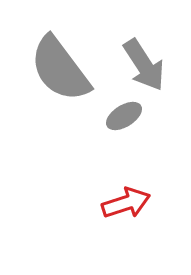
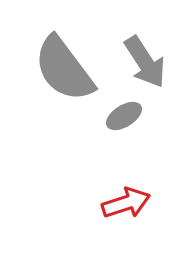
gray arrow: moved 1 px right, 3 px up
gray semicircle: moved 4 px right
